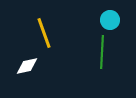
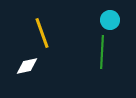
yellow line: moved 2 px left
